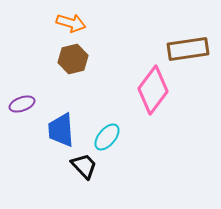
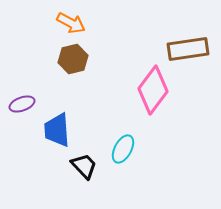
orange arrow: rotated 12 degrees clockwise
blue trapezoid: moved 4 px left
cyan ellipse: moved 16 px right, 12 px down; rotated 12 degrees counterclockwise
